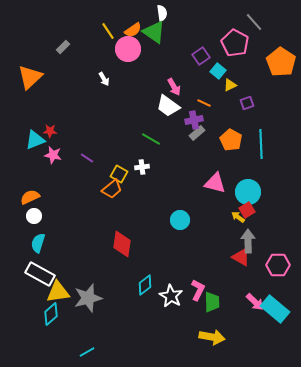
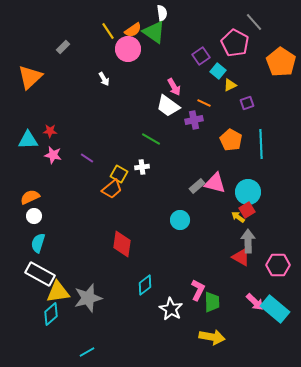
gray rectangle at (197, 133): moved 53 px down
cyan triangle at (35, 140): moved 7 px left; rotated 20 degrees clockwise
white star at (171, 296): moved 13 px down
